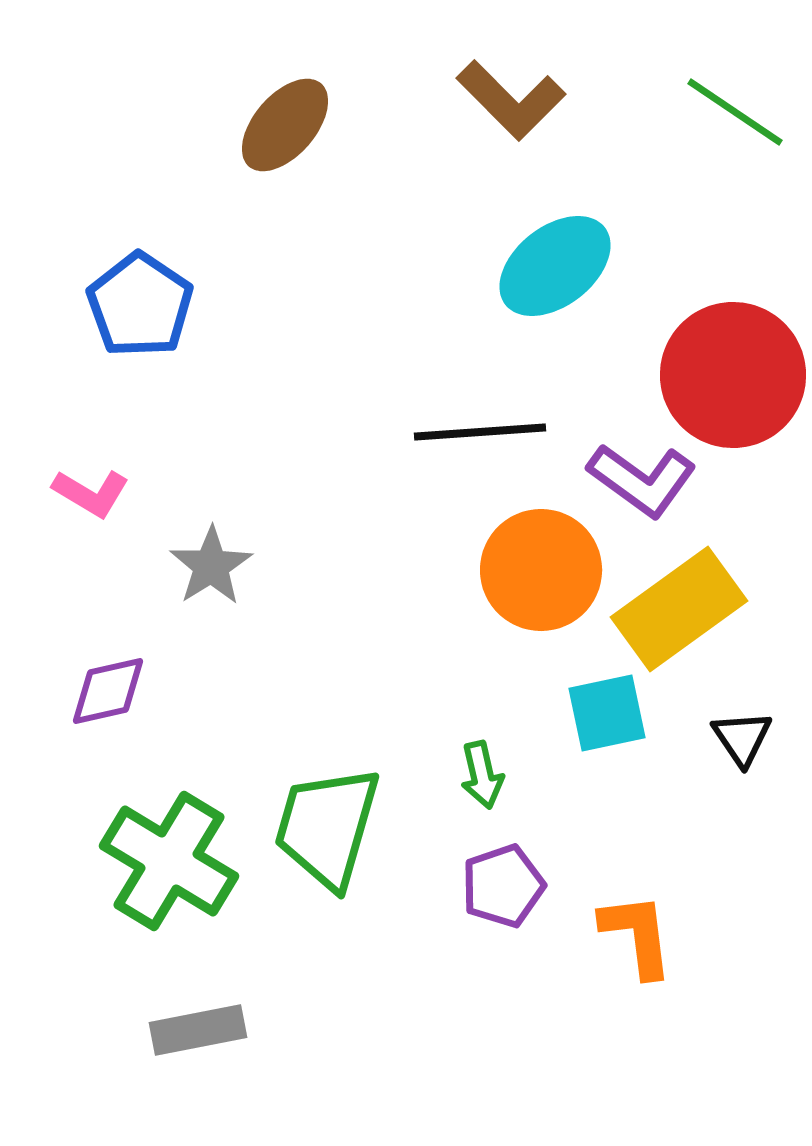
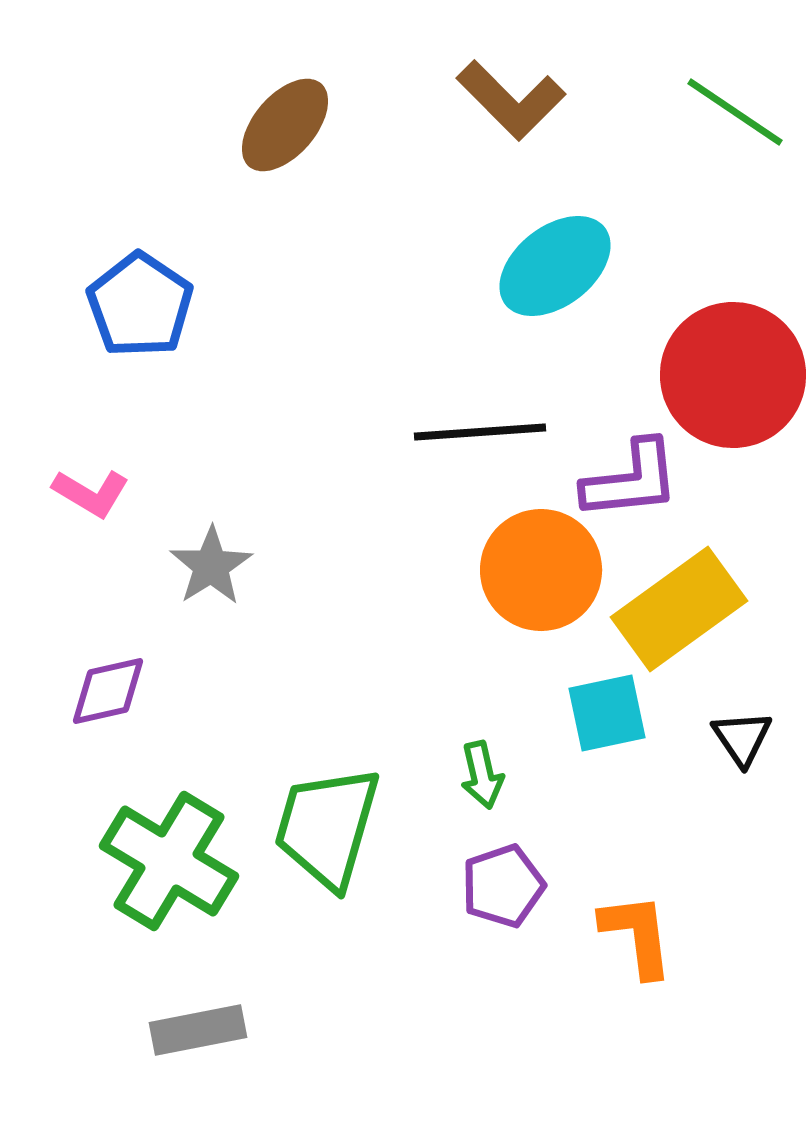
purple L-shape: moved 11 px left; rotated 42 degrees counterclockwise
